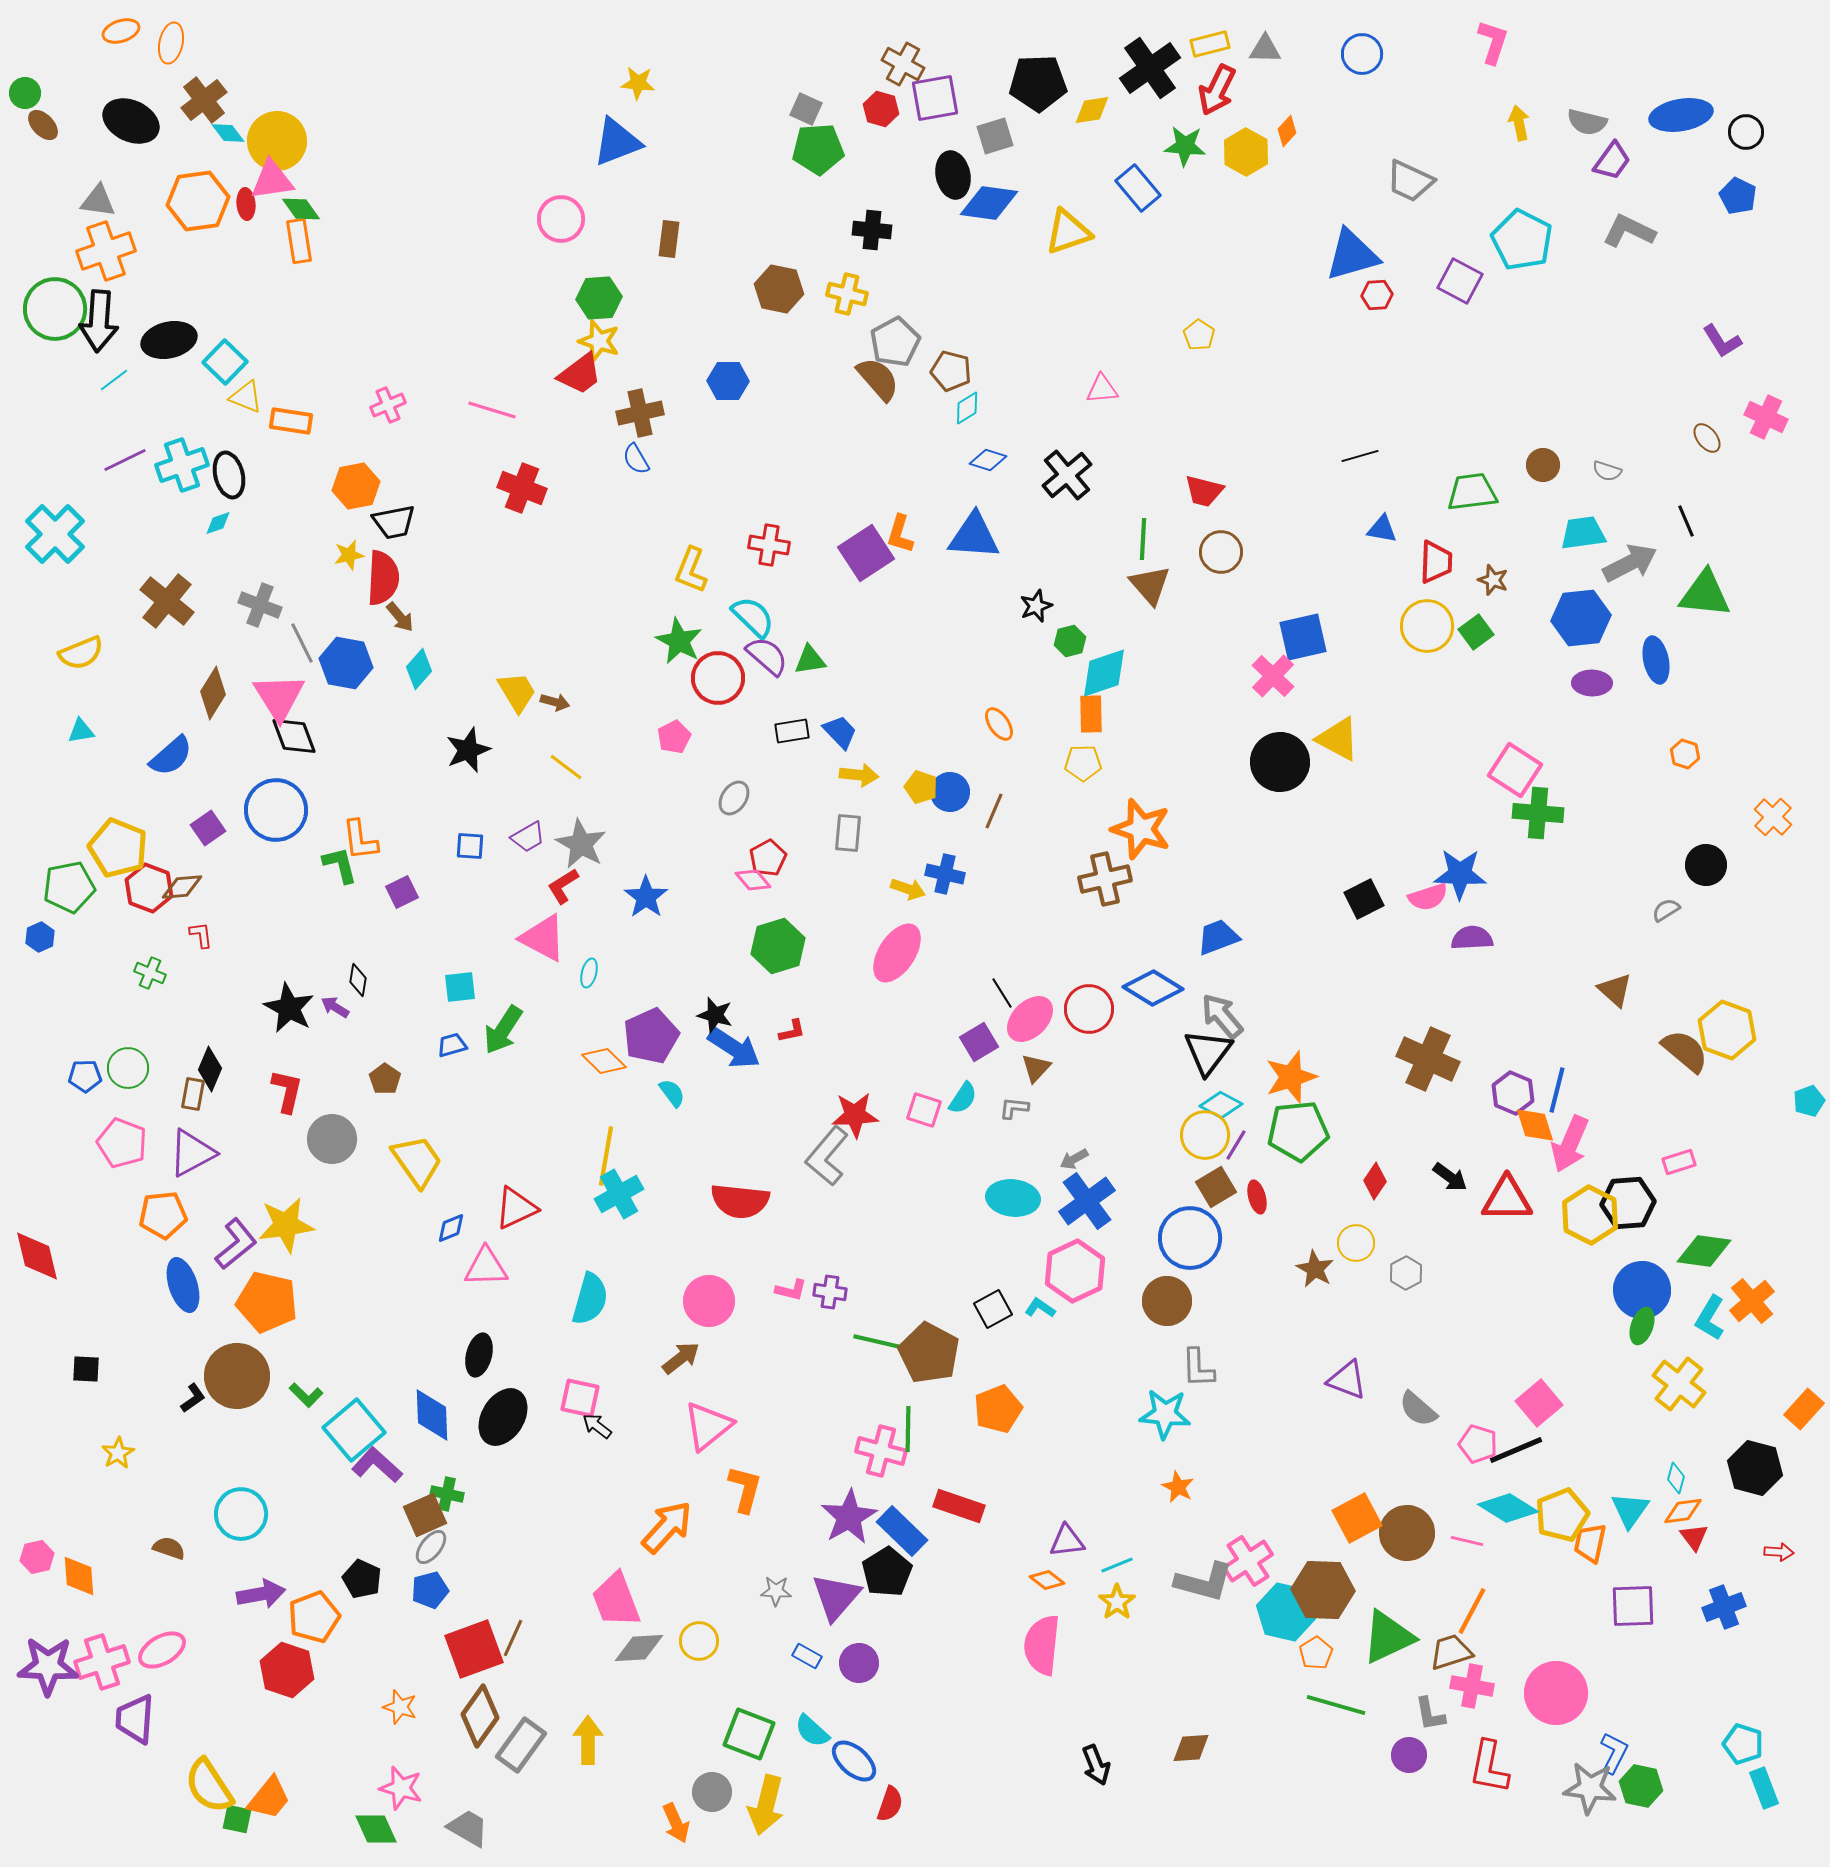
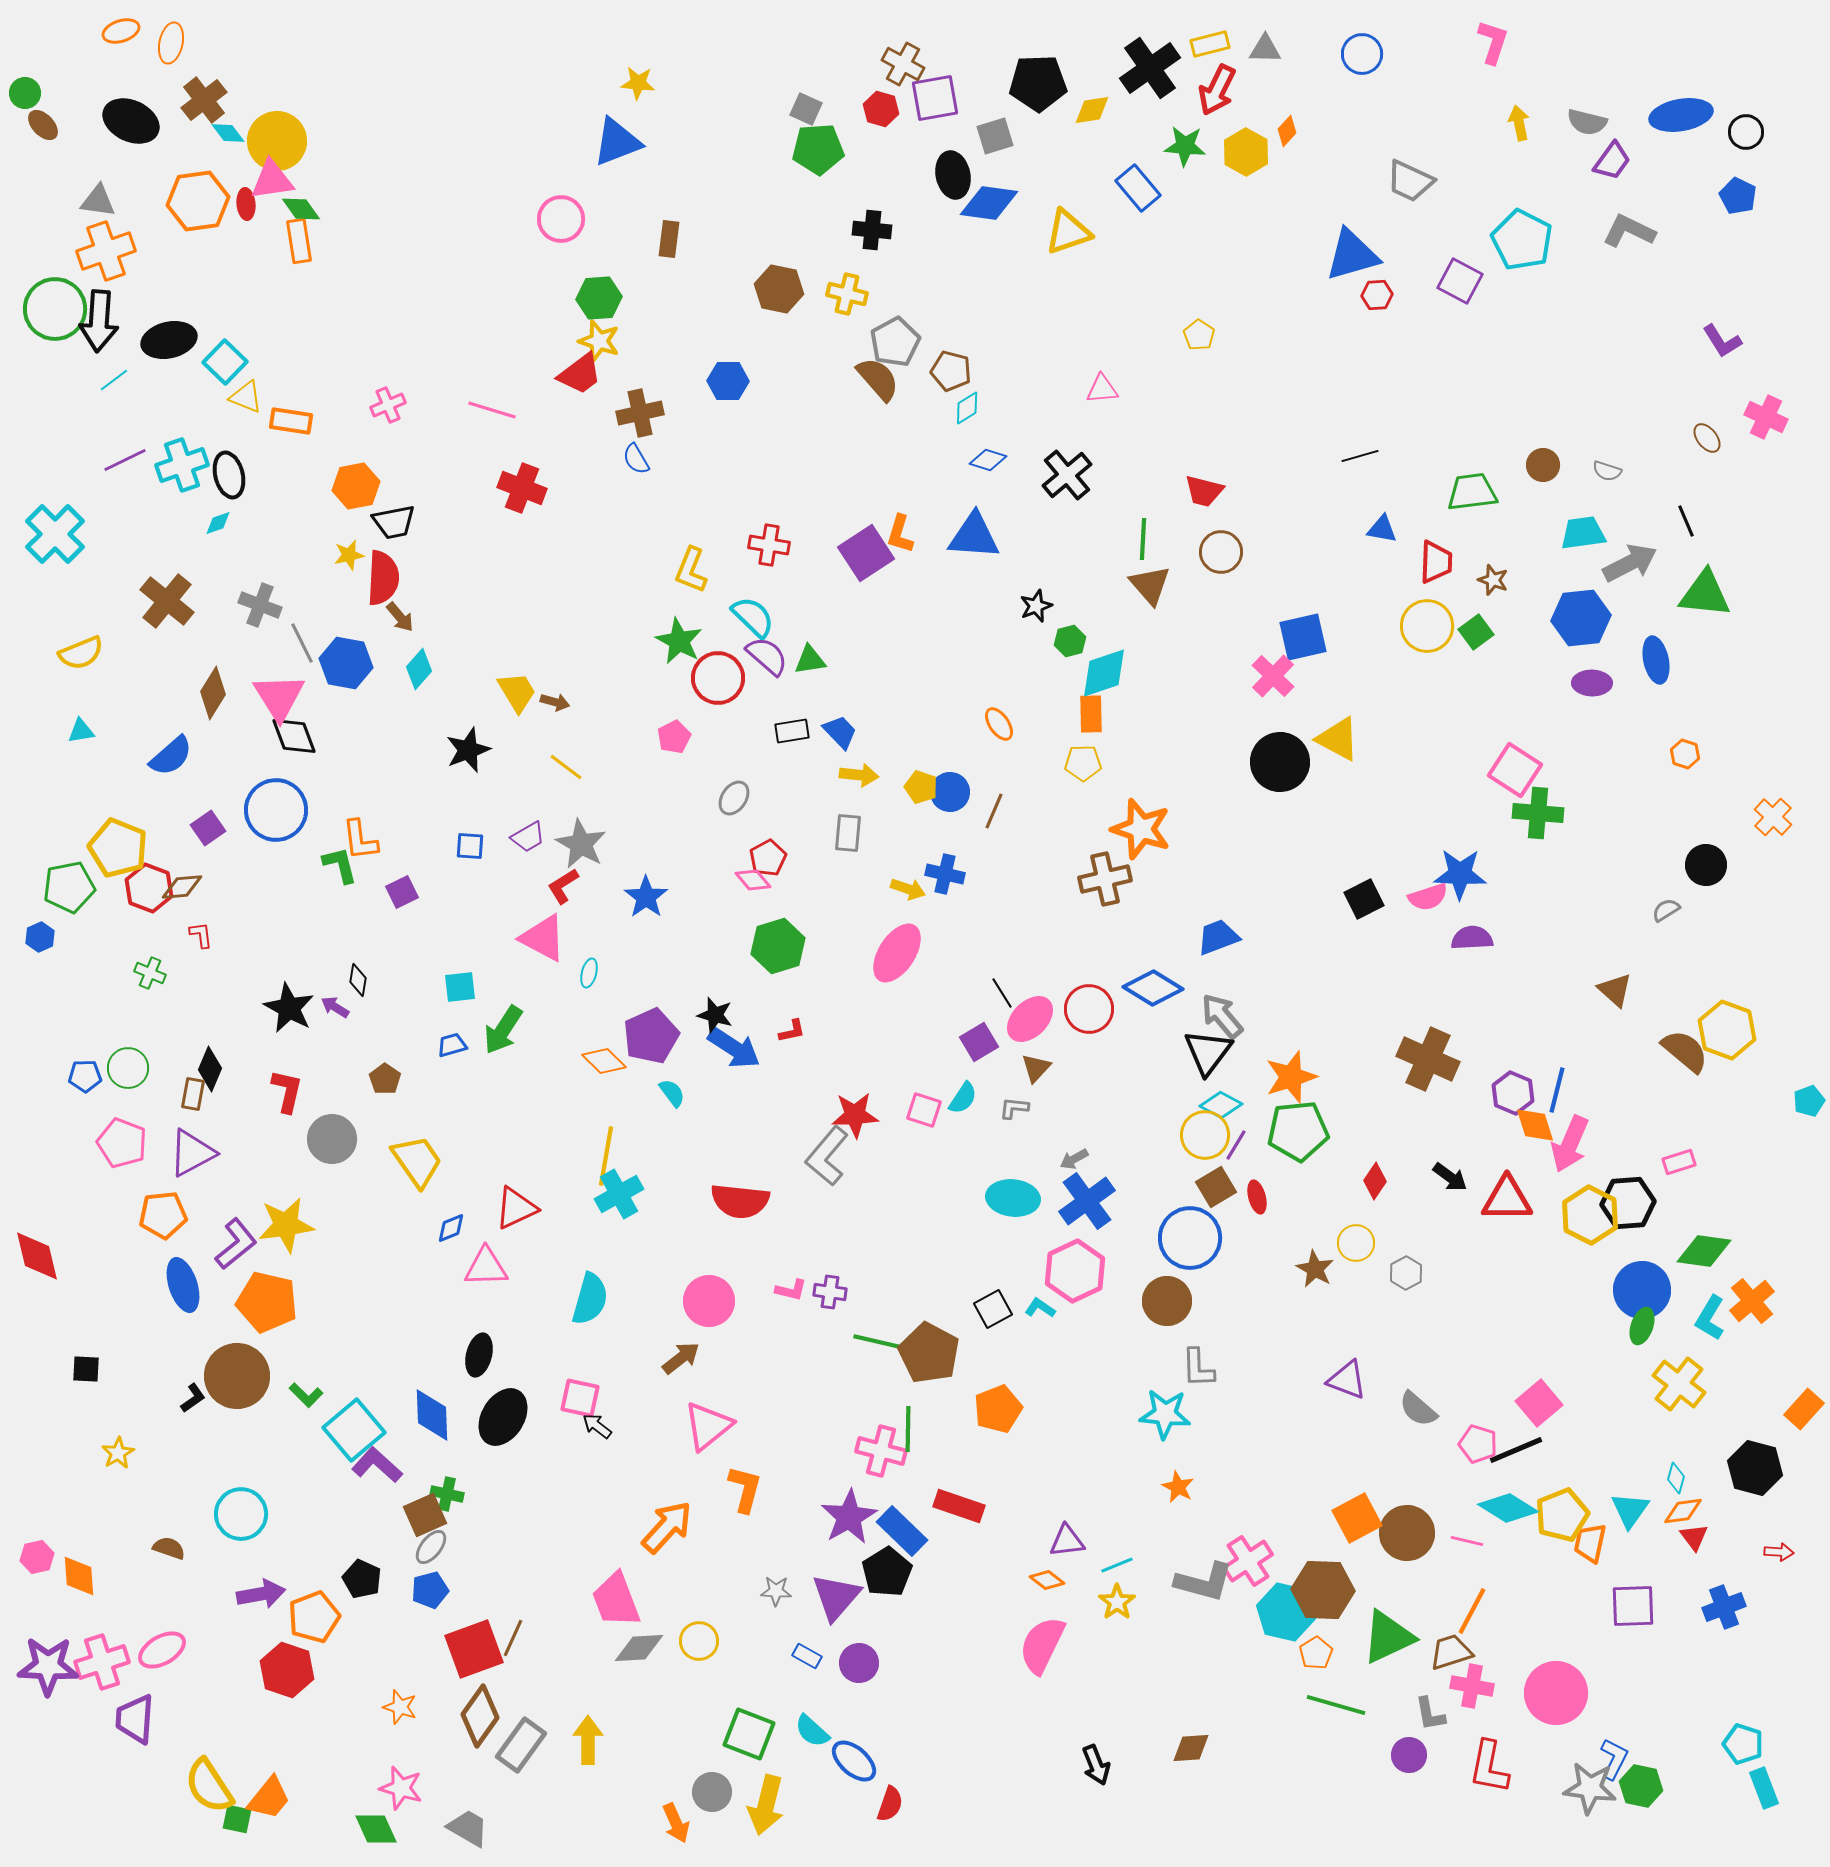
pink semicircle at (1042, 1645): rotated 20 degrees clockwise
blue L-shape at (1614, 1753): moved 6 px down
